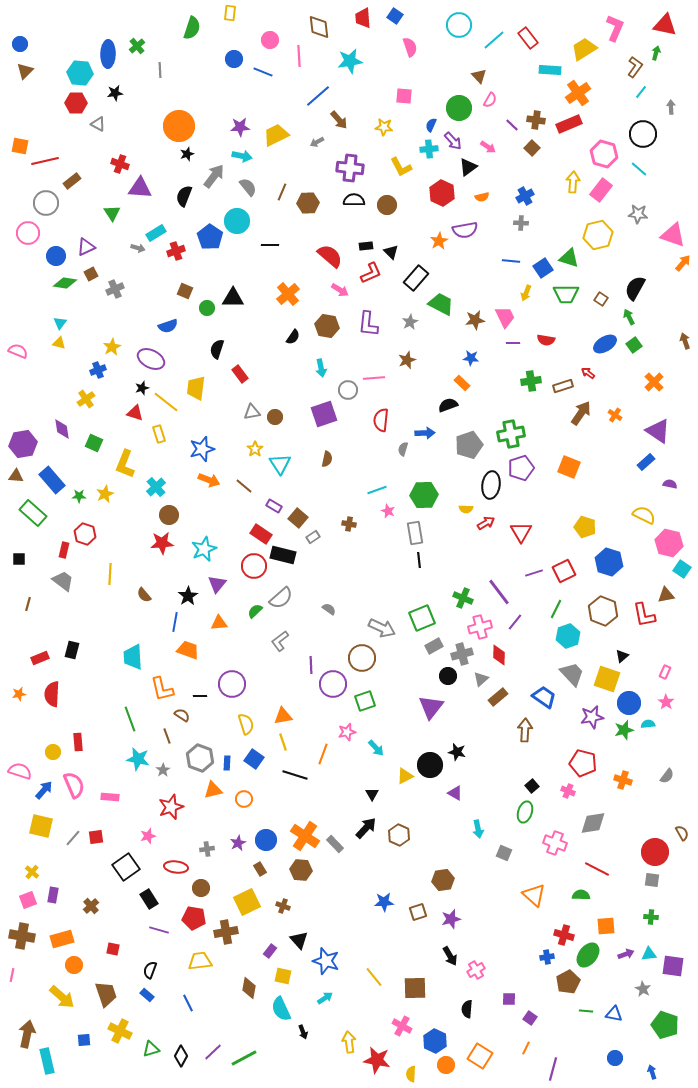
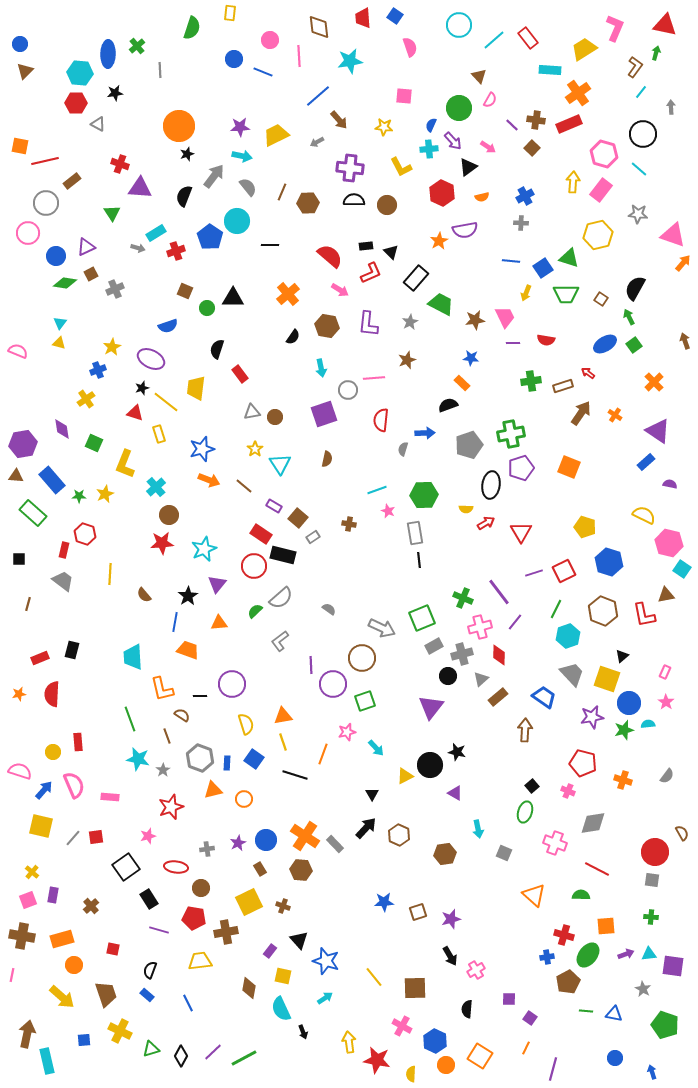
brown hexagon at (443, 880): moved 2 px right, 26 px up
yellow square at (247, 902): moved 2 px right
